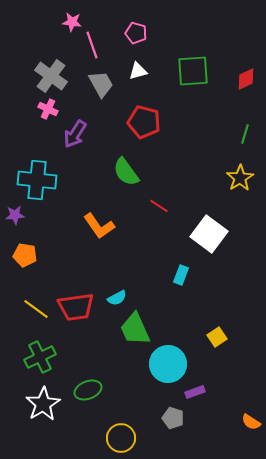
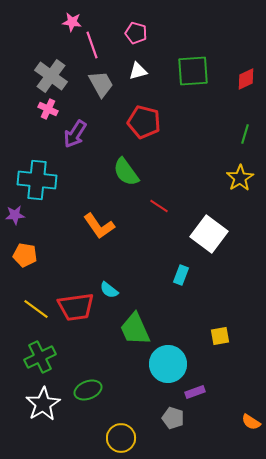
cyan semicircle: moved 8 px left, 8 px up; rotated 66 degrees clockwise
yellow square: moved 3 px right, 1 px up; rotated 24 degrees clockwise
